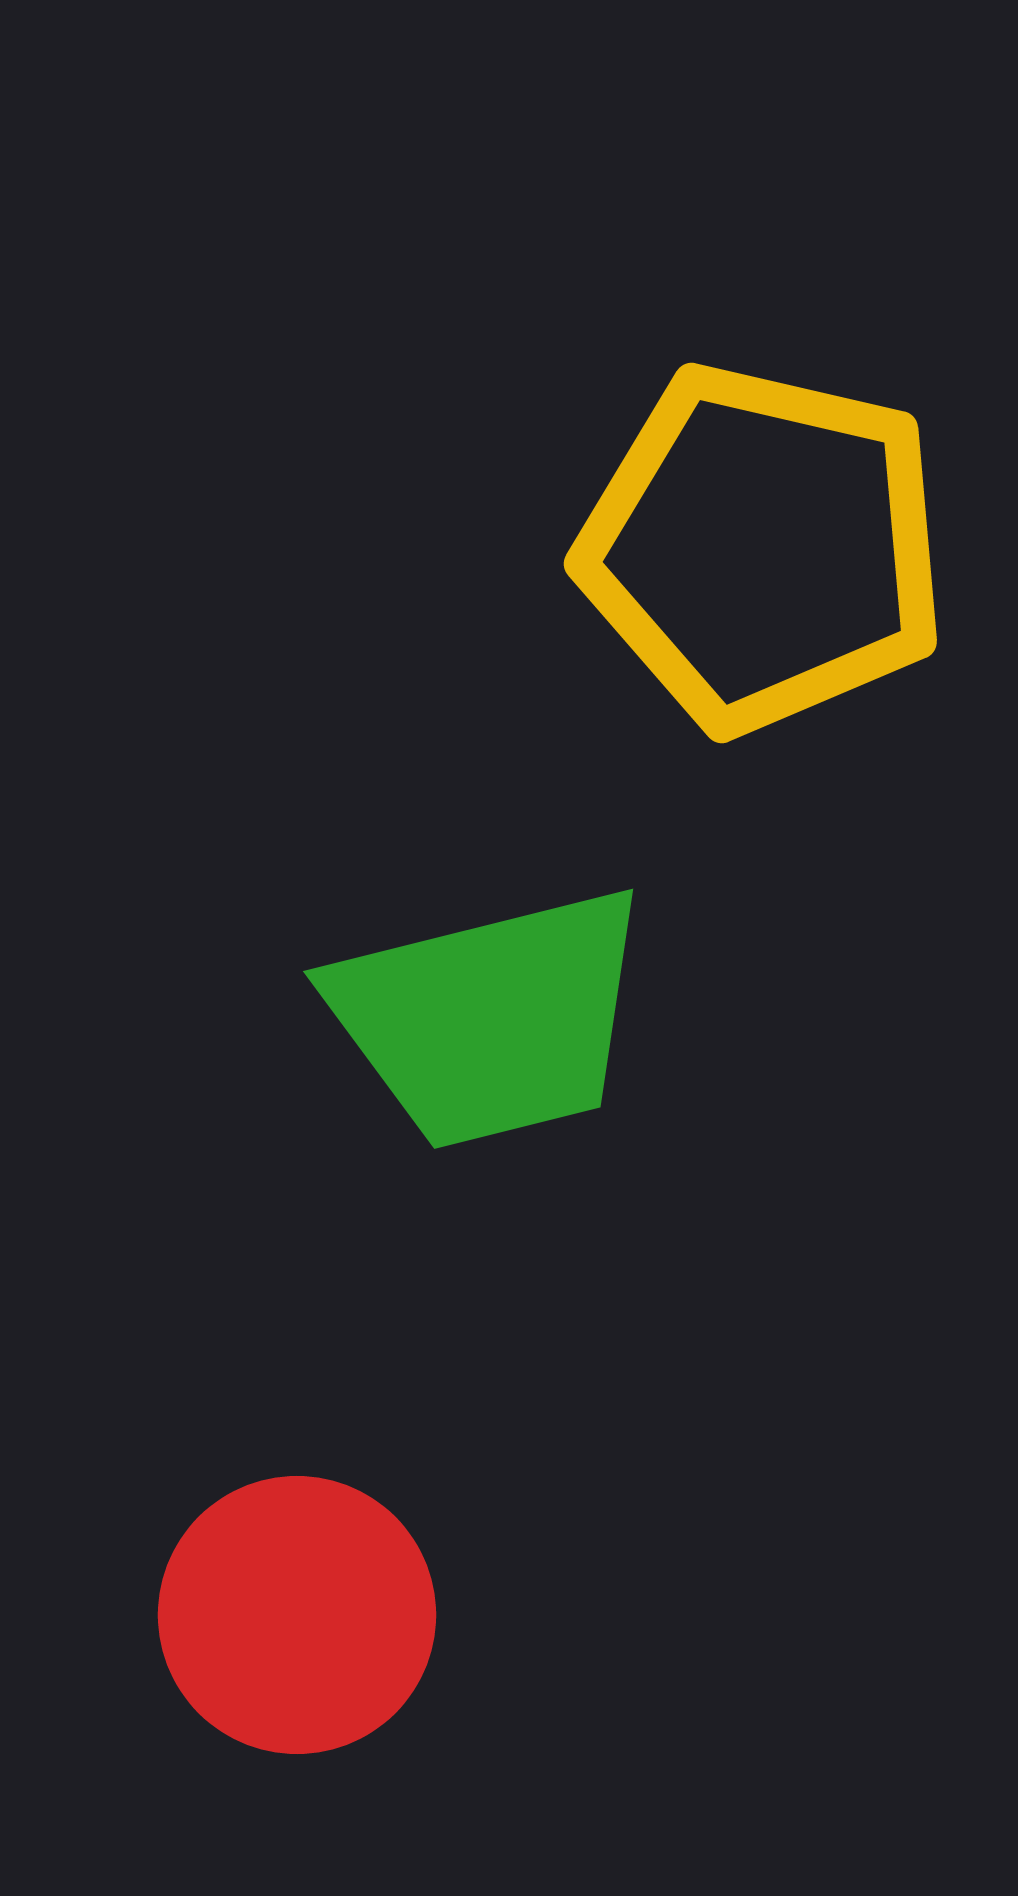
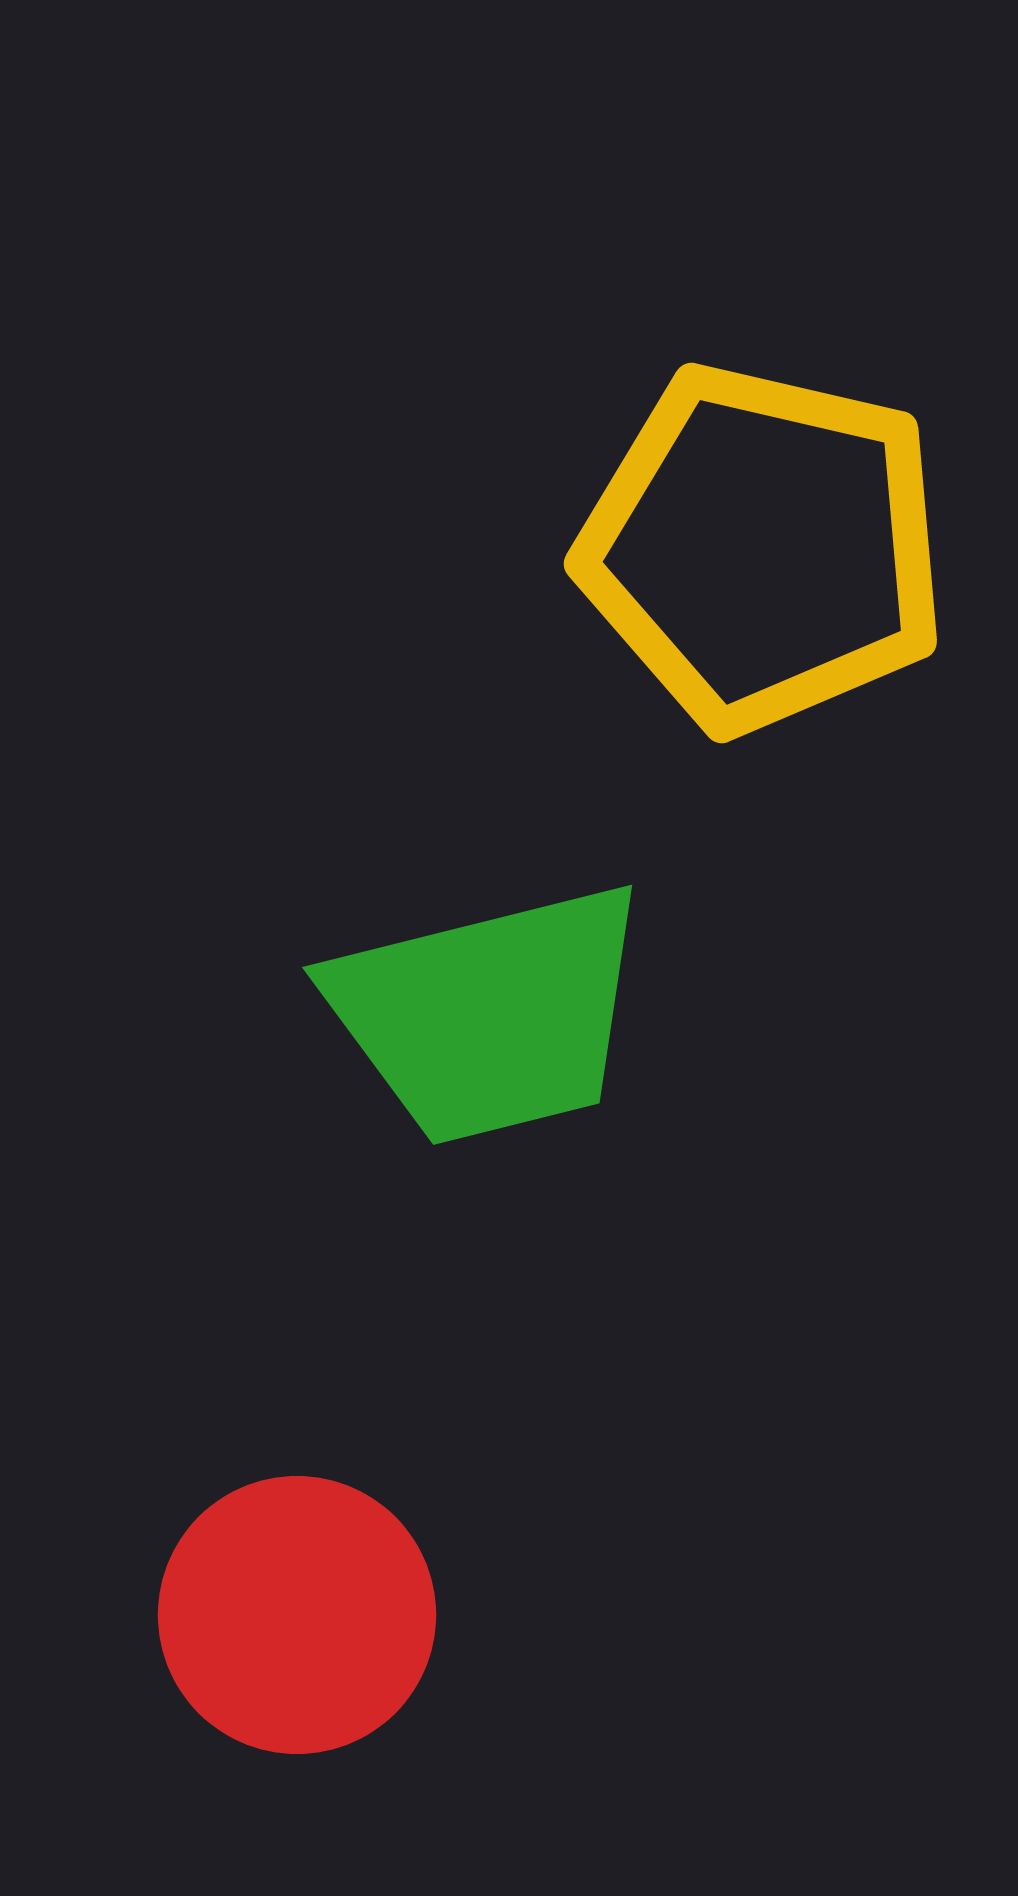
green trapezoid: moved 1 px left, 4 px up
